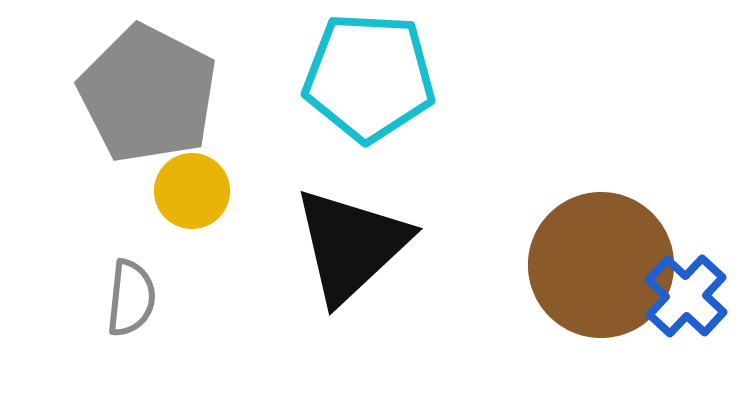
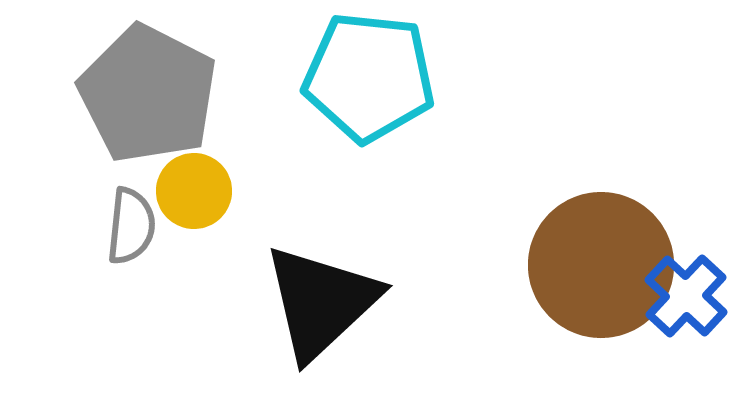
cyan pentagon: rotated 3 degrees clockwise
yellow circle: moved 2 px right
black triangle: moved 30 px left, 57 px down
gray semicircle: moved 72 px up
